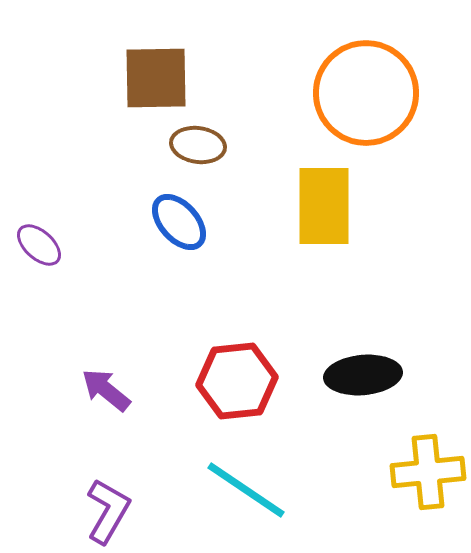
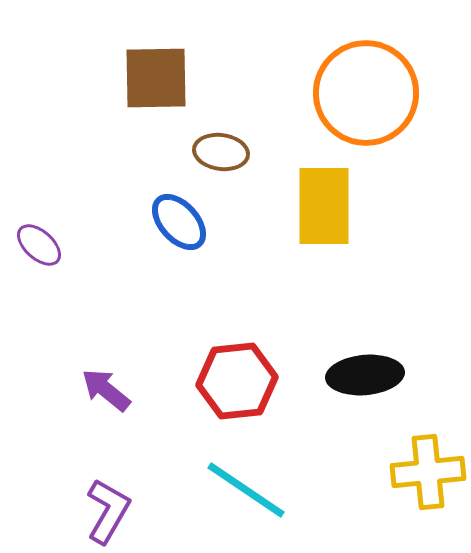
brown ellipse: moved 23 px right, 7 px down
black ellipse: moved 2 px right
